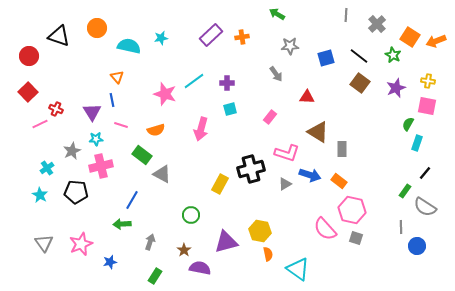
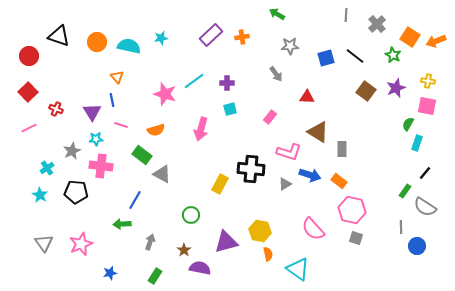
orange circle at (97, 28): moved 14 px down
black line at (359, 56): moved 4 px left
brown square at (360, 83): moved 6 px right, 8 px down
pink line at (40, 124): moved 11 px left, 4 px down
pink L-shape at (287, 153): moved 2 px right, 1 px up
pink cross at (101, 166): rotated 20 degrees clockwise
black cross at (251, 169): rotated 20 degrees clockwise
blue line at (132, 200): moved 3 px right
pink semicircle at (325, 229): moved 12 px left
blue star at (110, 262): moved 11 px down
